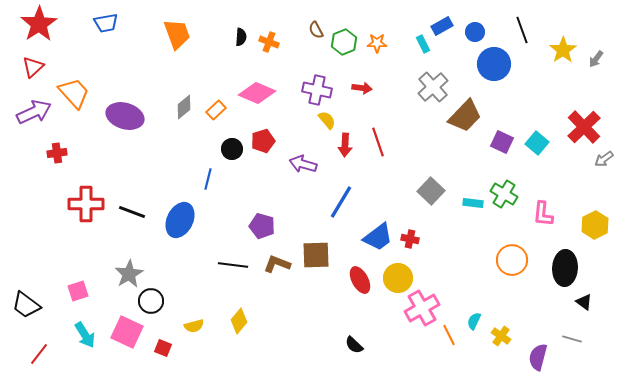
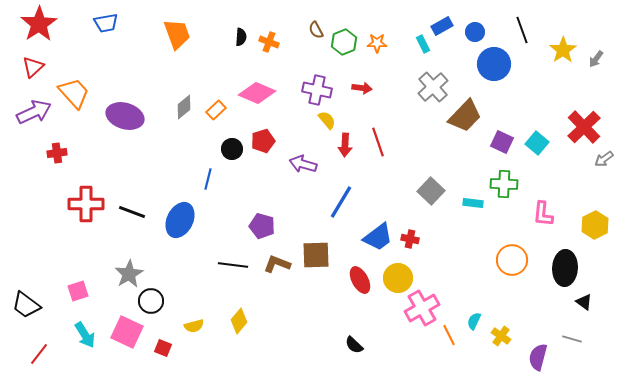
green cross at (504, 194): moved 10 px up; rotated 28 degrees counterclockwise
